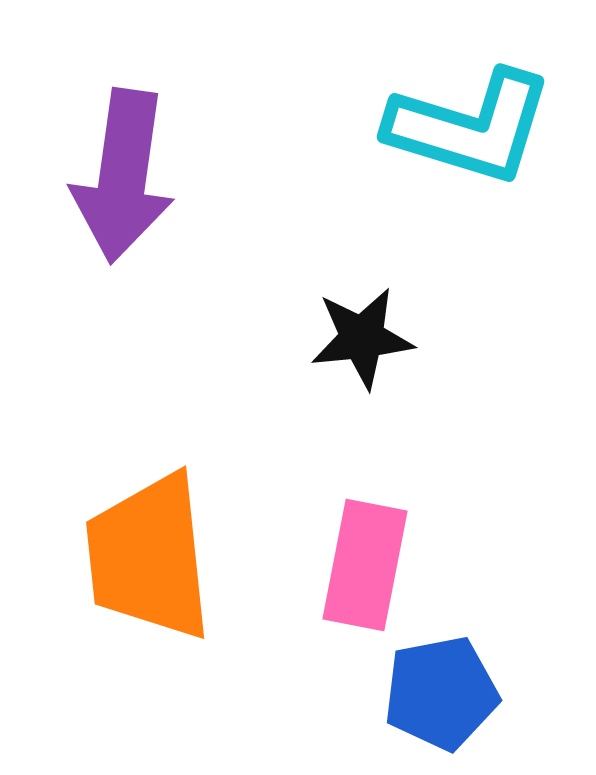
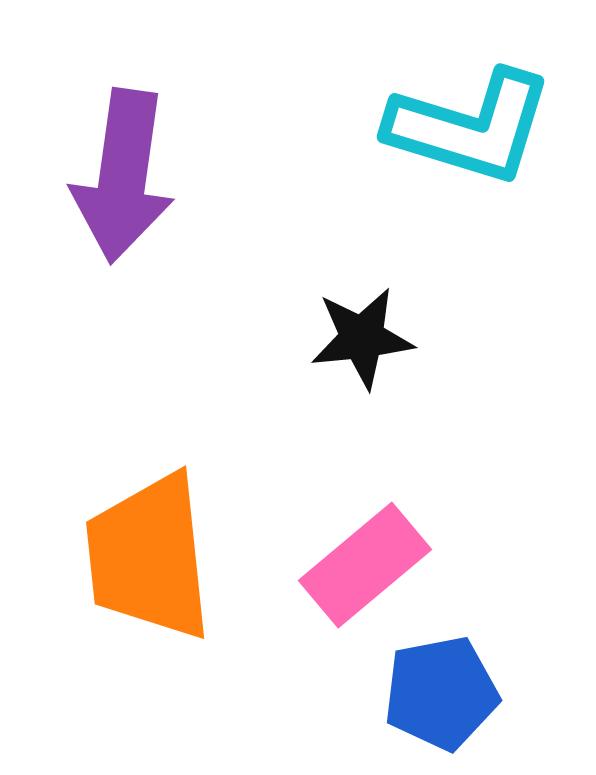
pink rectangle: rotated 39 degrees clockwise
